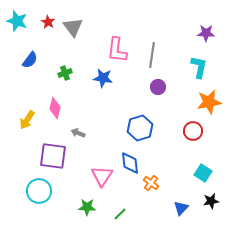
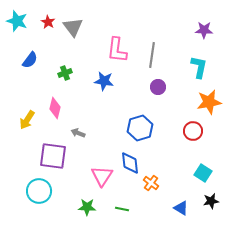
purple star: moved 2 px left, 3 px up
blue star: moved 1 px right, 3 px down
blue triangle: rotated 42 degrees counterclockwise
green line: moved 2 px right, 5 px up; rotated 56 degrees clockwise
